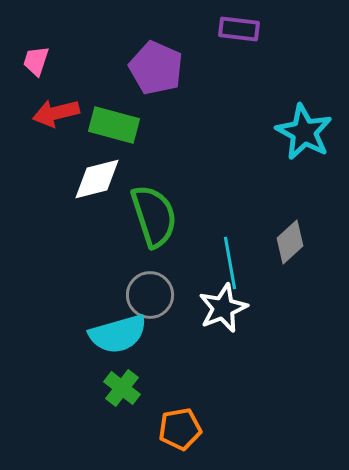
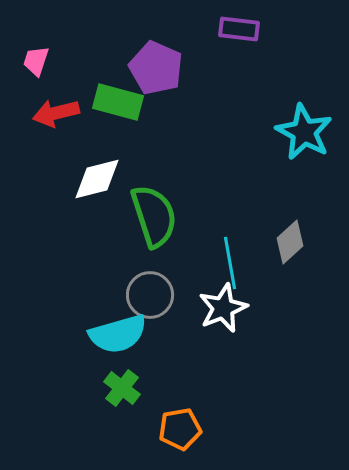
green rectangle: moved 4 px right, 23 px up
